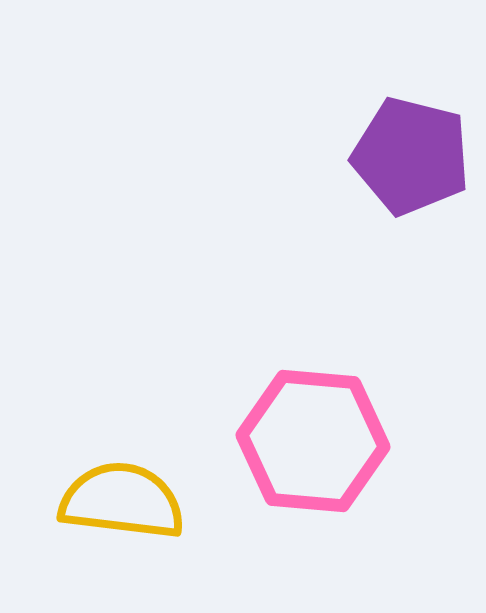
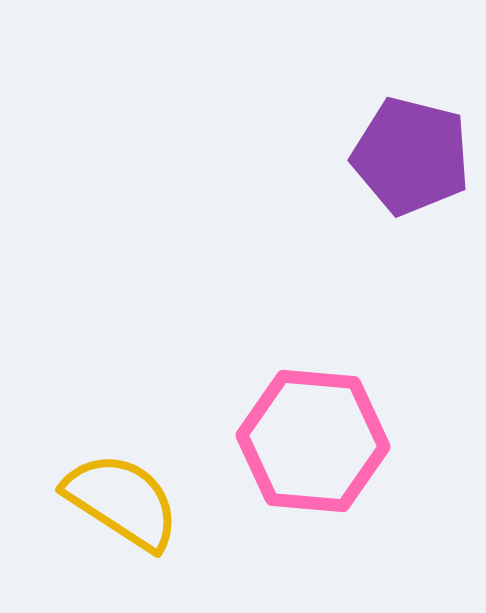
yellow semicircle: rotated 26 degrees clockwise
